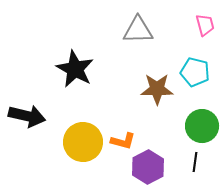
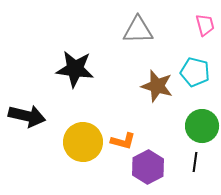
black star: rotated 21 degrees counterclockwise
brown star: moved 3 px up; rotated 16 degrees clockwise
